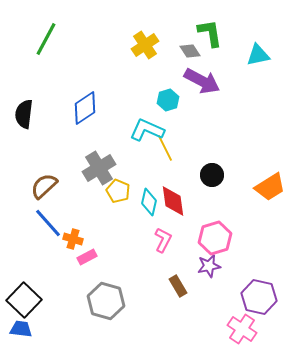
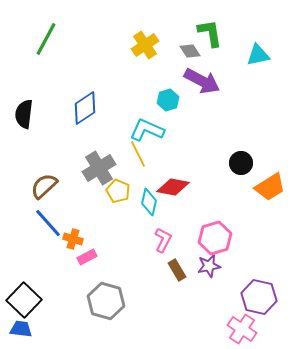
yellow line: moved 27 px left, 6 px down
black circle: moved 29 px right, 12 px up
red diamond: moved 14 px up; rotated 72 degrees counterclockwise
brown rectangle: moved 1 px left, 16 px up
